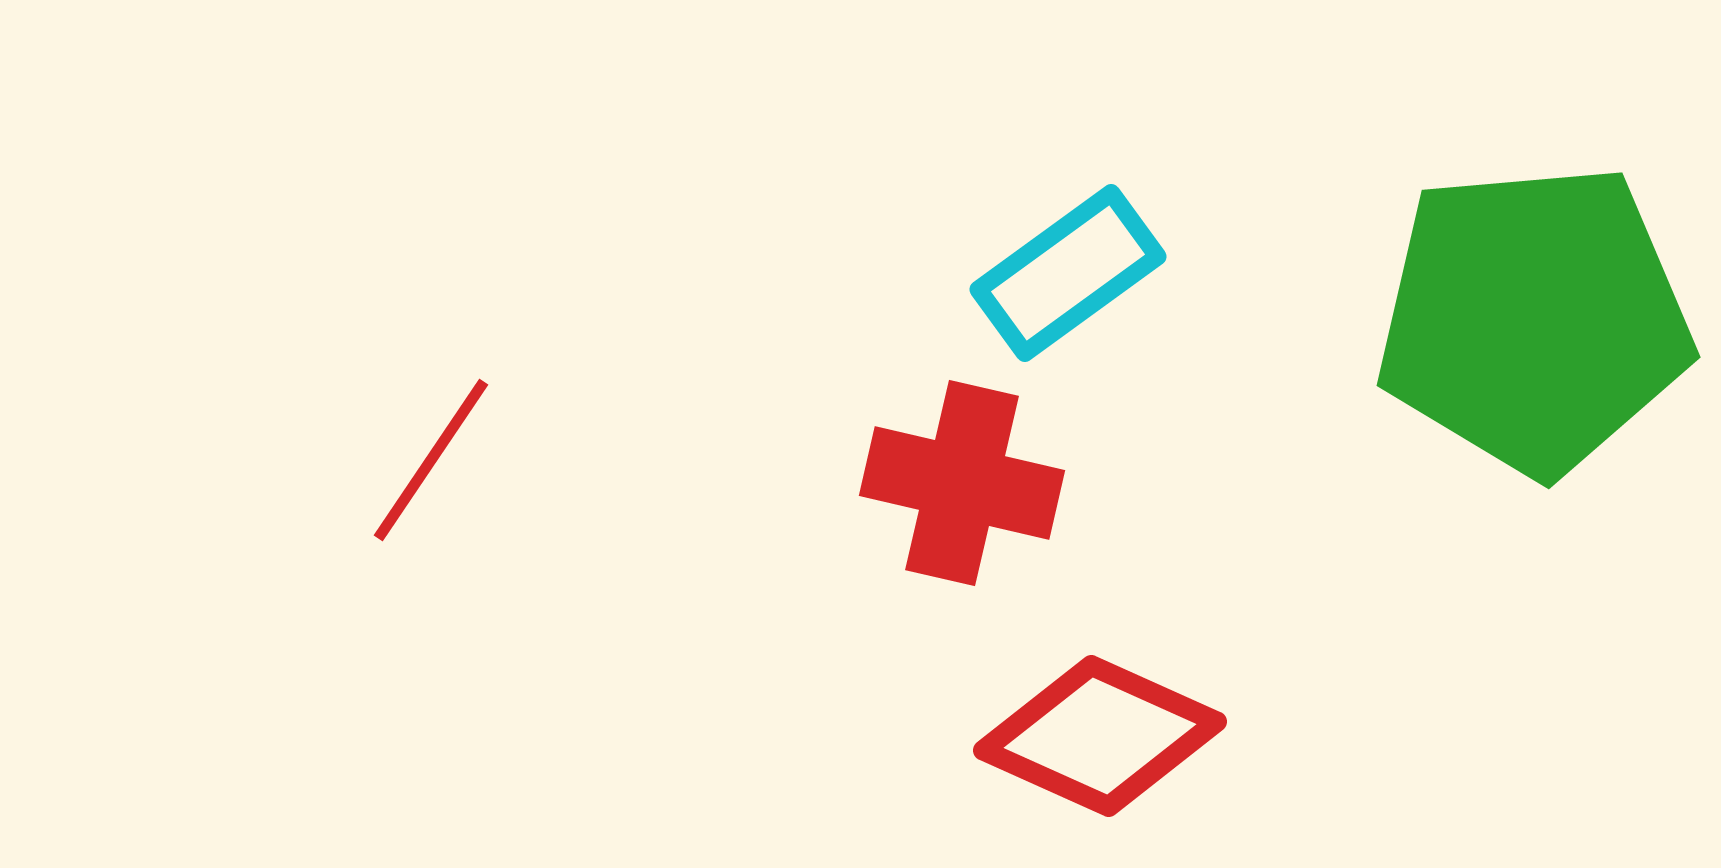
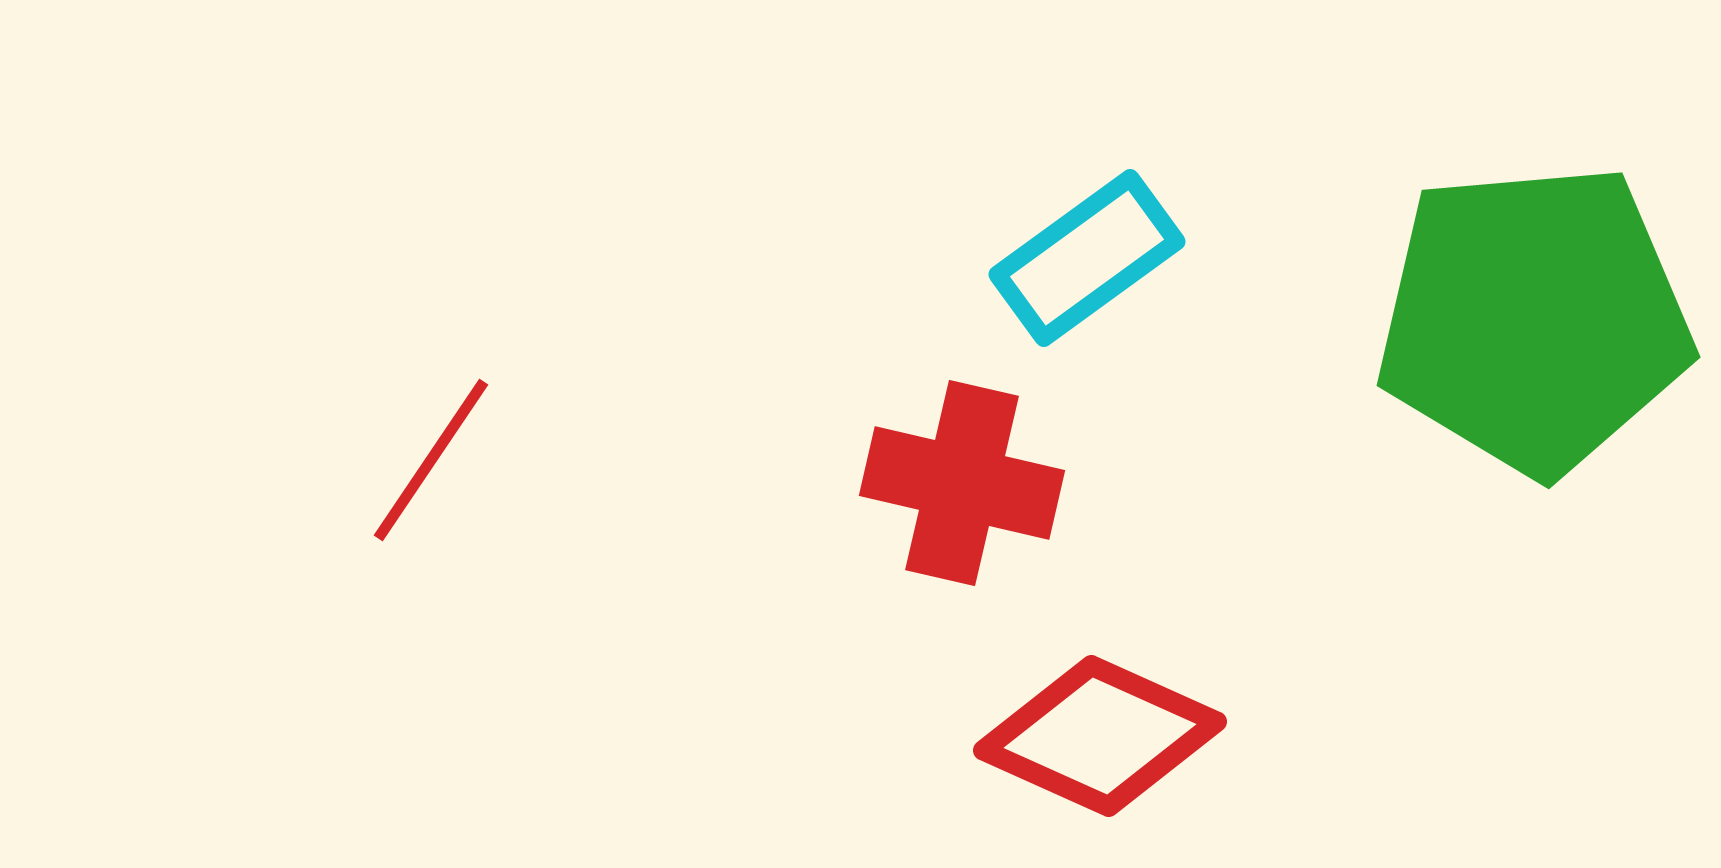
cyan rectangle: moved 19 px right, 15 px up
